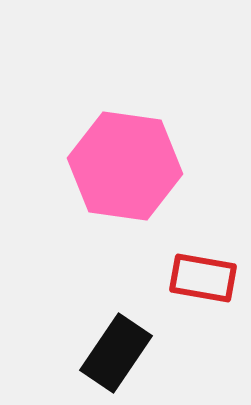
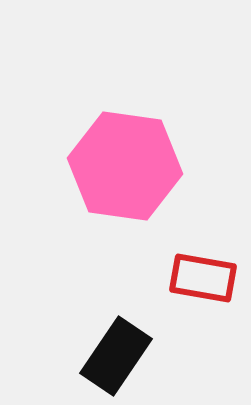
black rectangle: moved 3 px down
